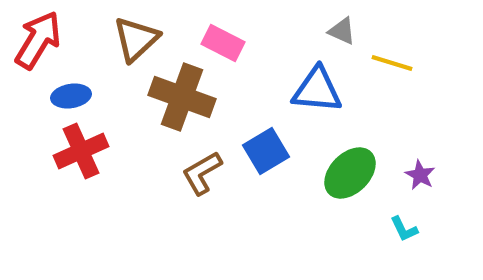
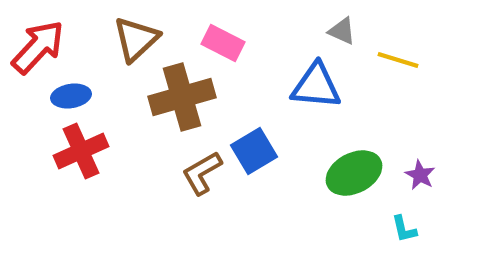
red arrow: moved 7 px down; rotated 12 degrees clockwise
yellow line: moved 6 px right, 3 px up
blue triangle: moved 1 px left, 4 px up
brown cross: rotated 36 degrees counterclockwise
blue square: moved 12 px left
green ellipse: moved 4 px right; rotated 18 degrees clockwise
cyan L-shape: rotated 12 degrees clockwise
